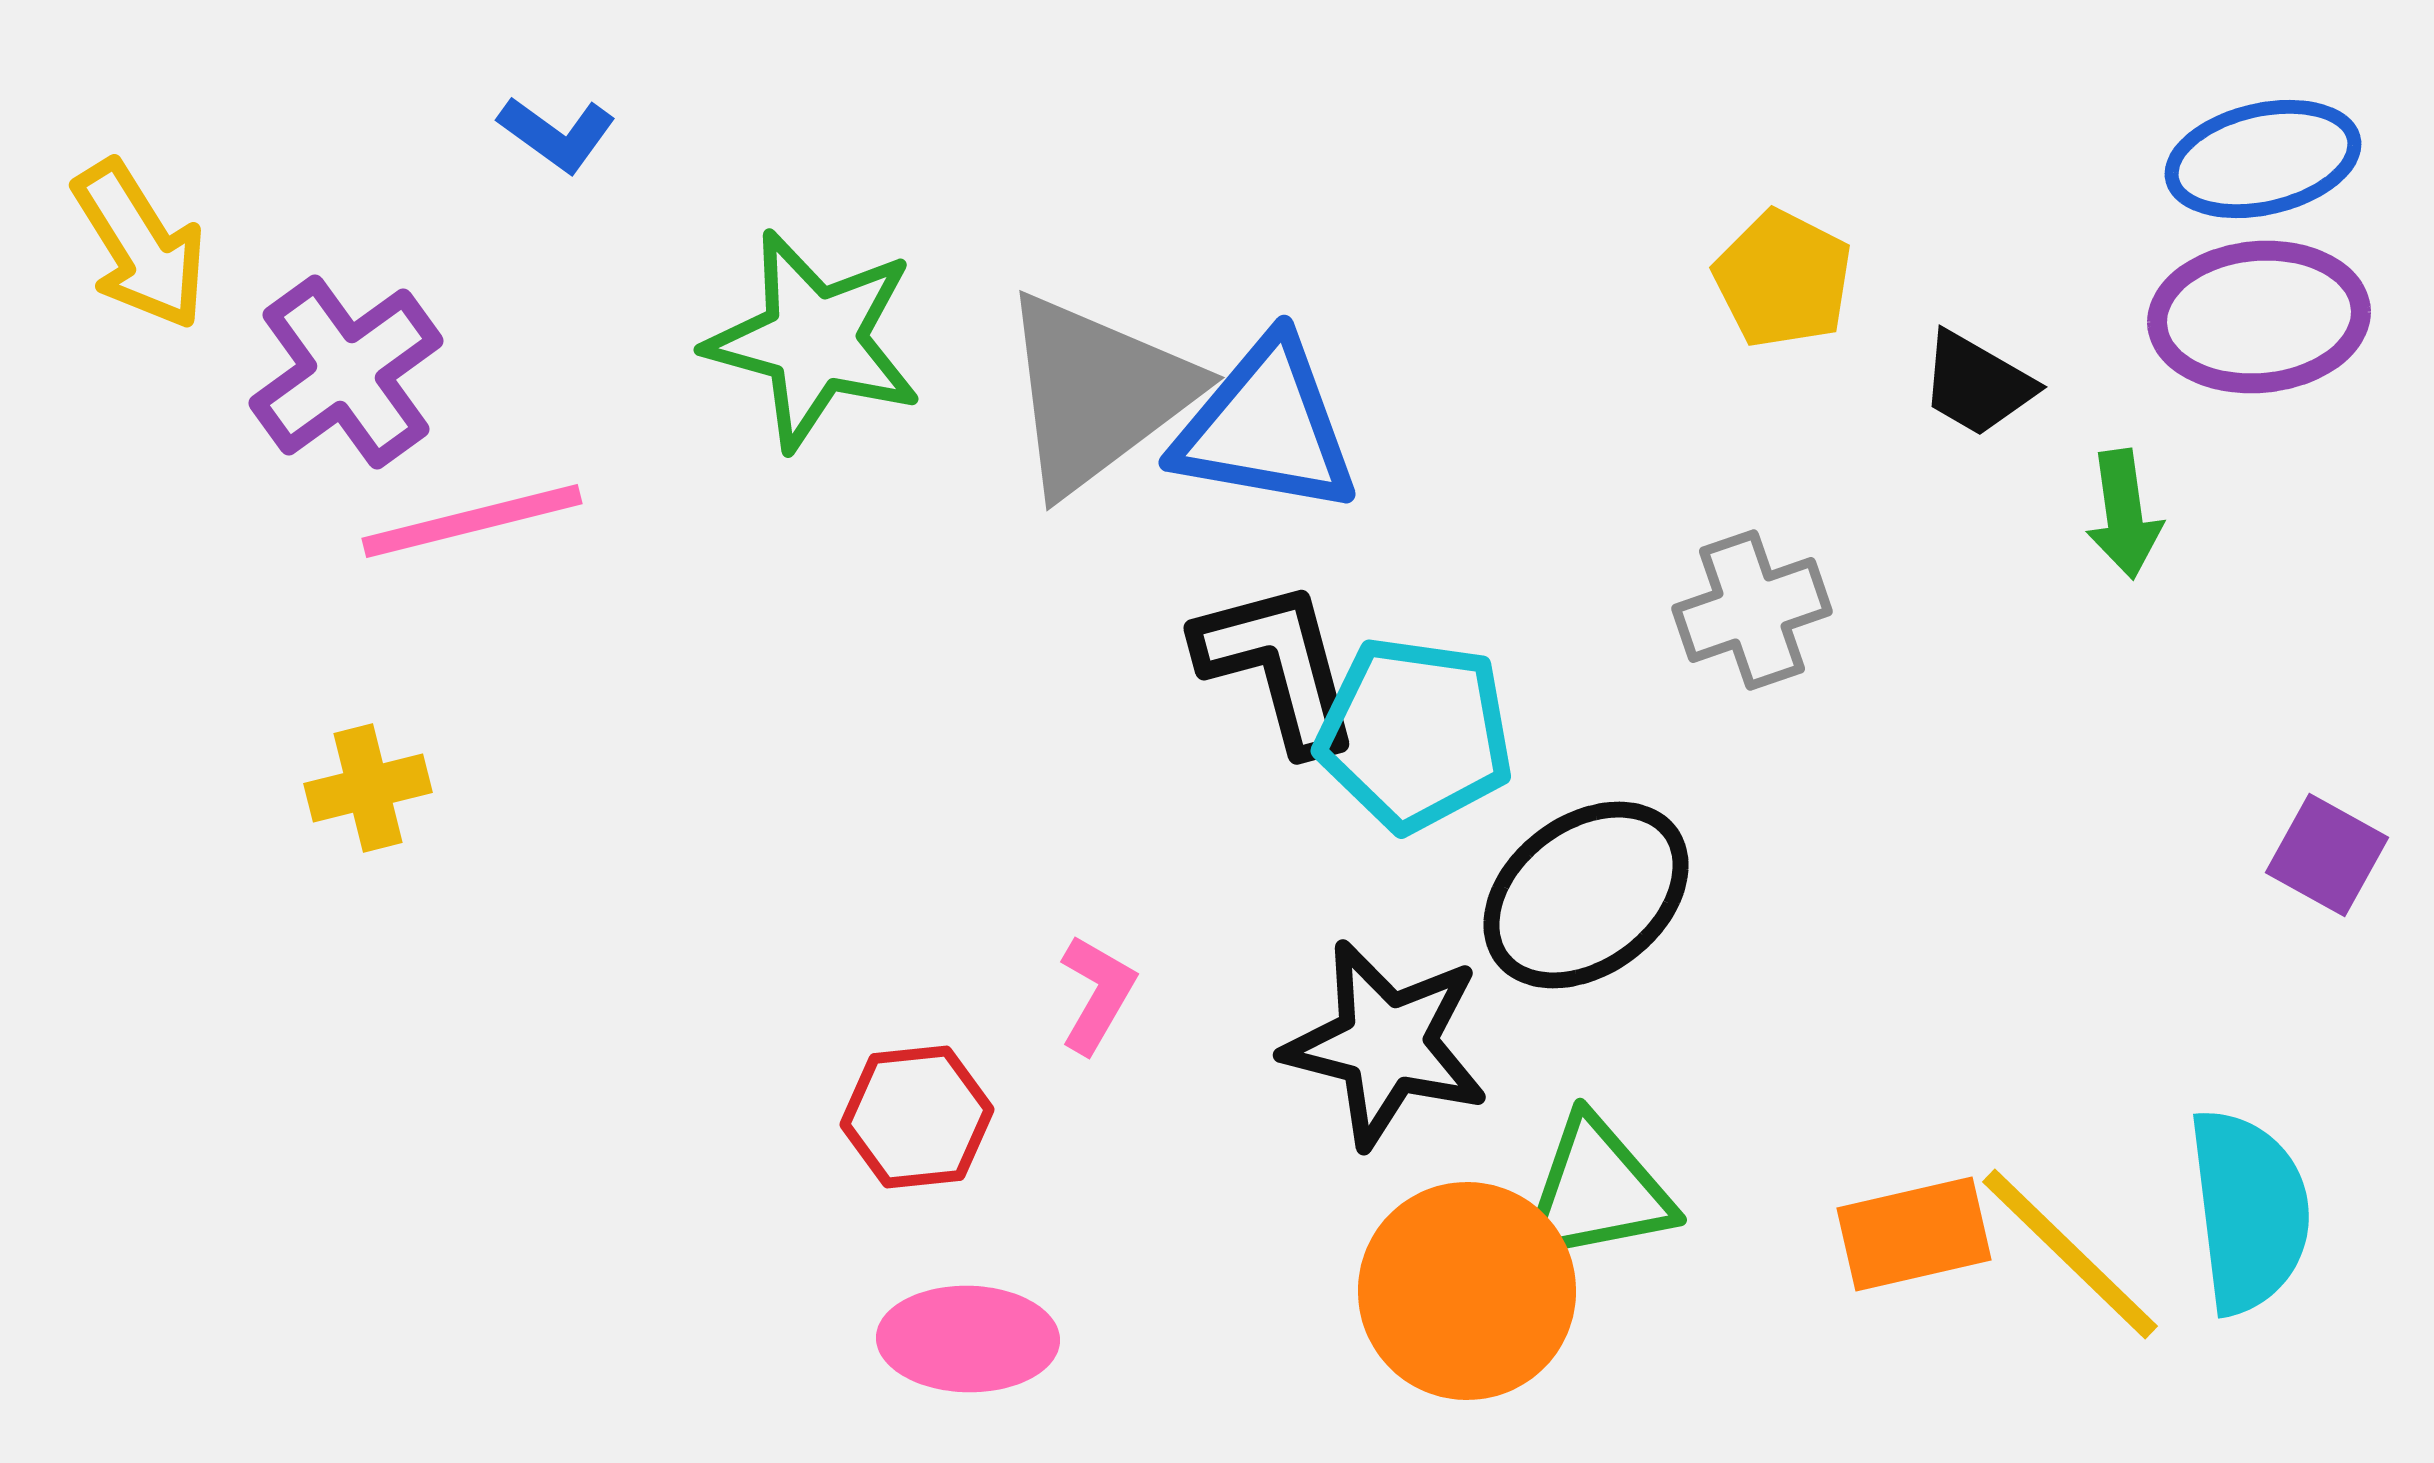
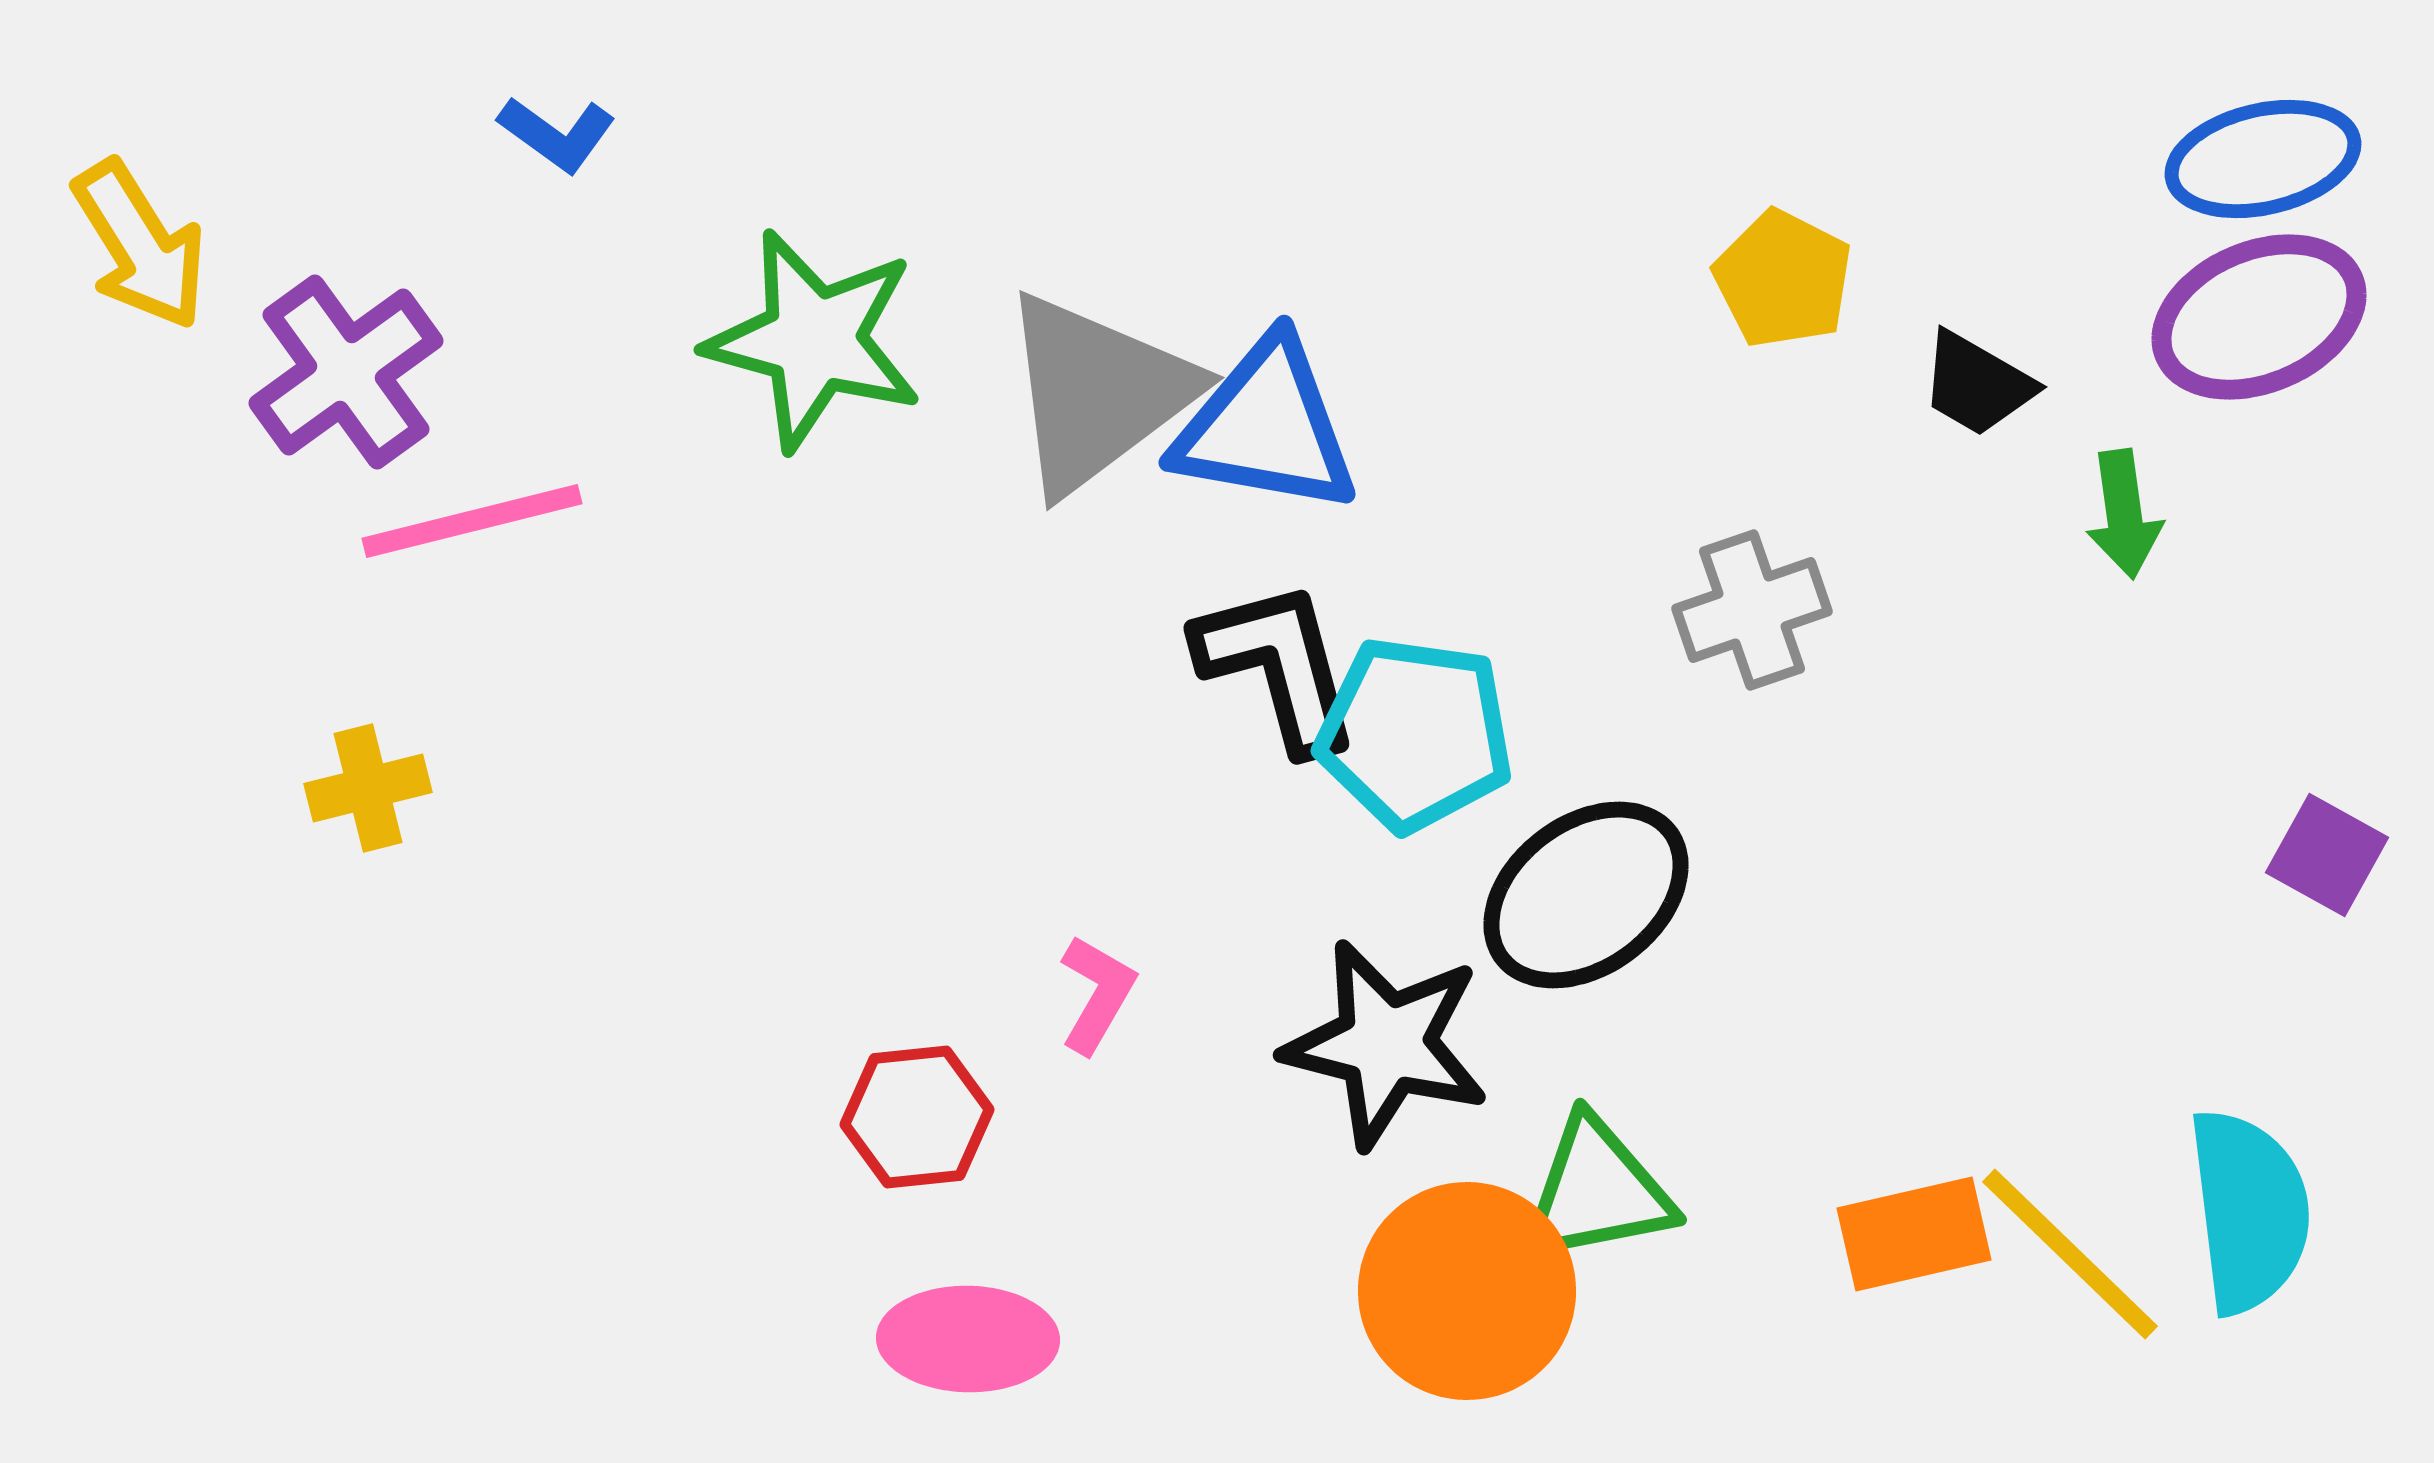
purple ellipse: rotated 18 degrees counterclockwise
